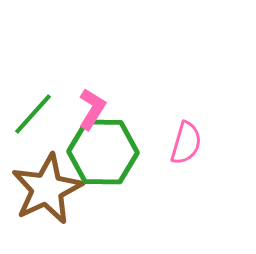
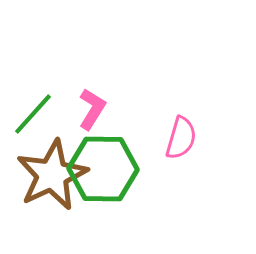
pink semicircle: moved 5 px left, 5 px up
green hexagon: moved 17 px down
brown star: moved 5 px right, 14 px up
